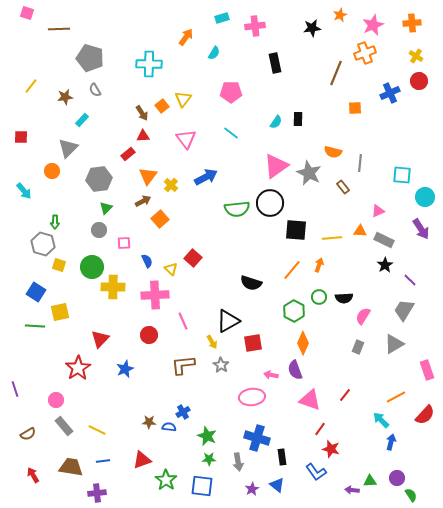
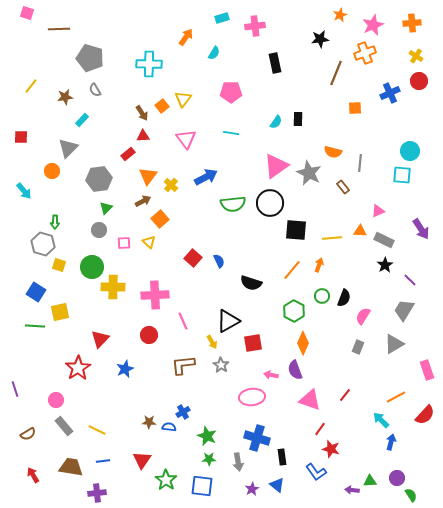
black star at (312, 28): moved 8 px right, 11 px down
cyan line at (231, 133): rotated 28 degrees counterclockwise
cyan circle at (425, 197): moved 15 px left, 46 px up
green semicircle at (237, 209): moved 4 px left, 5 px up
blue semicircle at (147, 261): moved 72 px right
yellow triangle at (171, 269): moved 22 px left, 27 px up
green circle at (319, 297): moved 3 px right, 1 px up
black semicircle at (344, 298): rotated 66 degrees counterclockwise
red triangle at (142, 460): rotated 36 degrees counterclockwise
